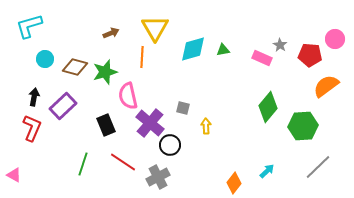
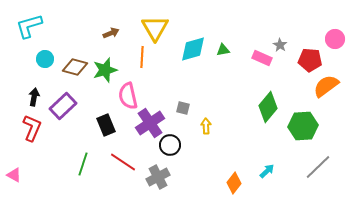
red pentagon: moved 5 px down
green star: moved 2 px up
purple cross: rotated 16 degrees clockwise
